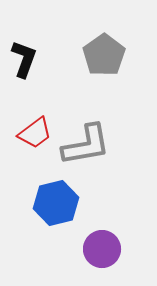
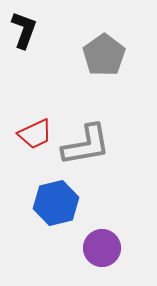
black L-shape: moved 29 px up
red trapezoid: moved 1 px down; rotated 12 degrees clockwise
purple circle: moved 1 px up
